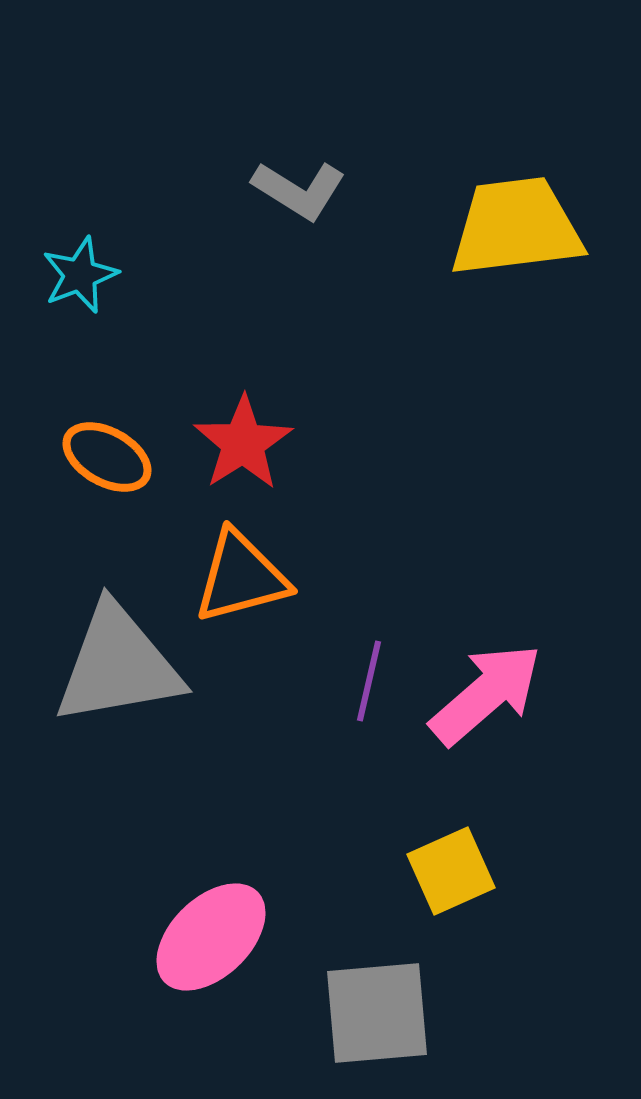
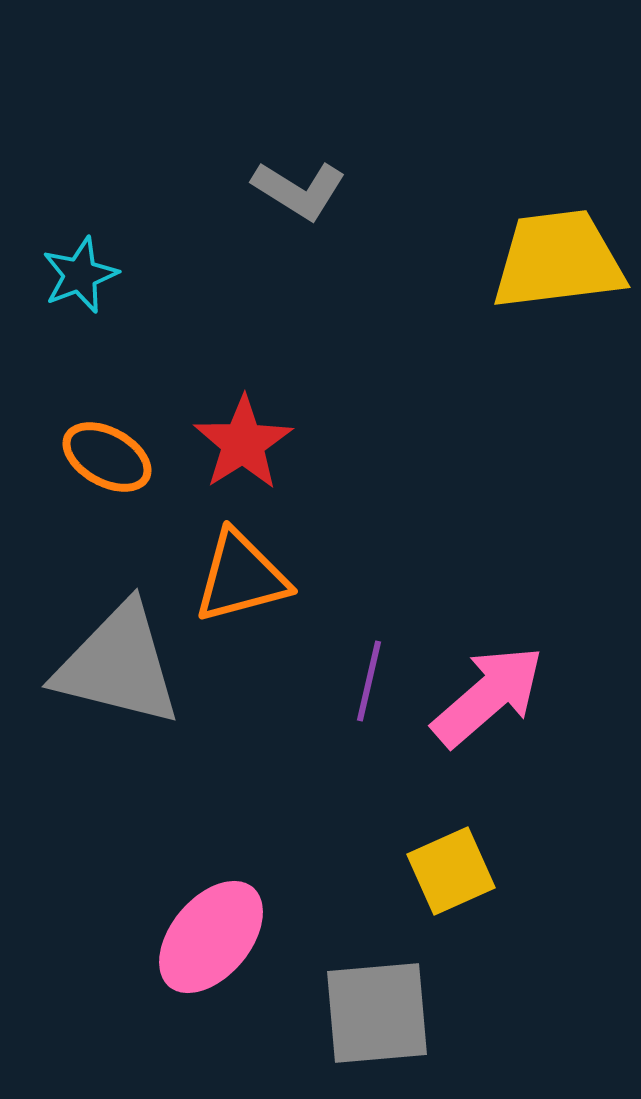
yellow trapezoid: moved 42 px right, 33 px down
gray triangle: rotated 24 degrees clockwise
pink arrow: moved 2 px right, 2 px down
pink ellipse: rotated 6 degrees counterclockwise
